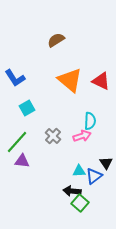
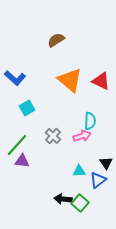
blue L-shape: rotated 15 degrees counterclockwise
green line: moved 3 px down
blue triangle: moved 4 px right, 4 px down
black arrow: moved 9 px left, 8 px down
